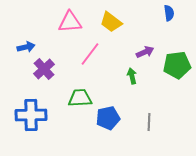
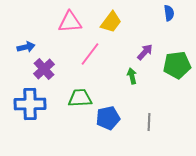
yellow trapezoid: rotated 90 degrees counterclockwise
purple arrow: rotated 24 degrees counterclockwise
blue cross: moved 1 px left, 11 px up
